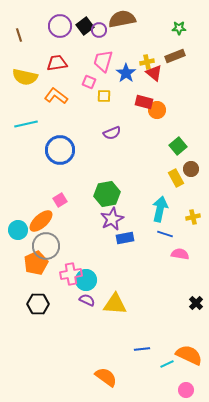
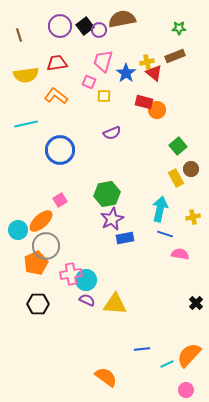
yellow semicircle at (25, 77): moved 1 px right, 2 px up; rotated 20 degrees counterclockwise
orange semicircle at (189, 355): rotated 72 degrees counterclockwise
